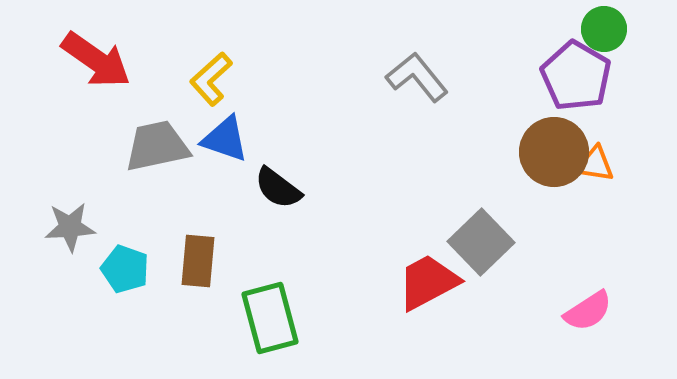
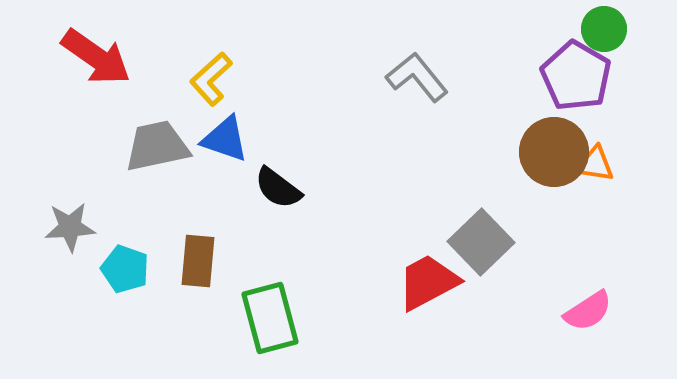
red arrow: moved 3 px up
